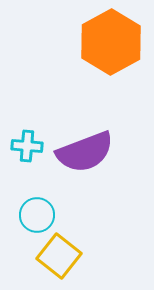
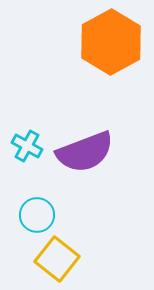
cyan cross: rotated 24 degrees clockwise
yellow square: moved 2 px left, 3 px down
